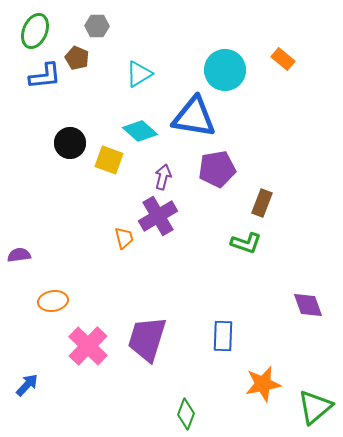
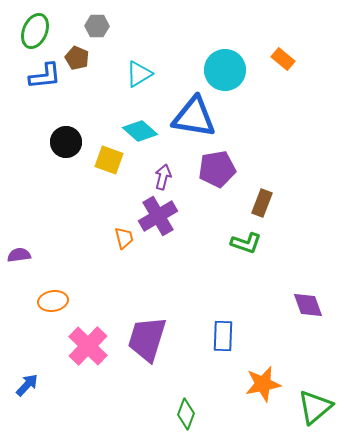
black circle: moved 4 px left, 1 px up
